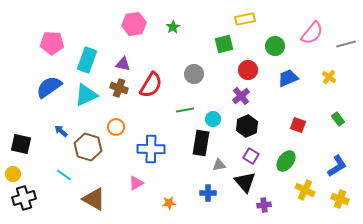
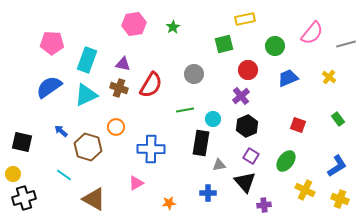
black square at (21, 144): moved 1 px right, 2 px up
